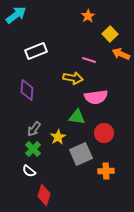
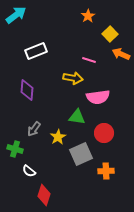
pink semicircle: moved 2 px right
green cross: moved 18 px left; rotated 28 degrees counterclockwise
